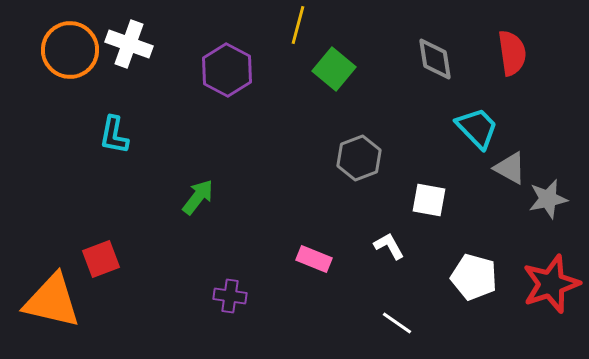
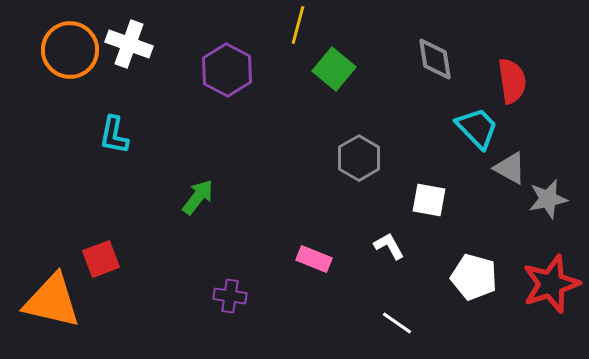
red semicircle: moved 28 px down
gray hexagon: rotated 9 degrees counterclockwise
